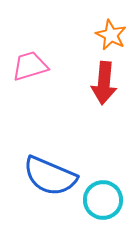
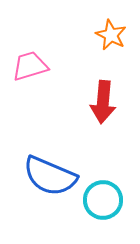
red arrow: moved 1 px left, 19 px down
